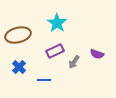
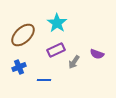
brown ellipse: moved 5 px right; rotated 30 degrees counterclockwise
purple rectangle: moved 1 px right, 1 px up
blue cross: rotated 24 degrees clockwise
